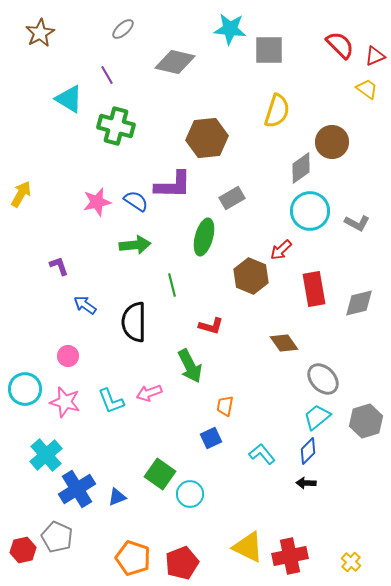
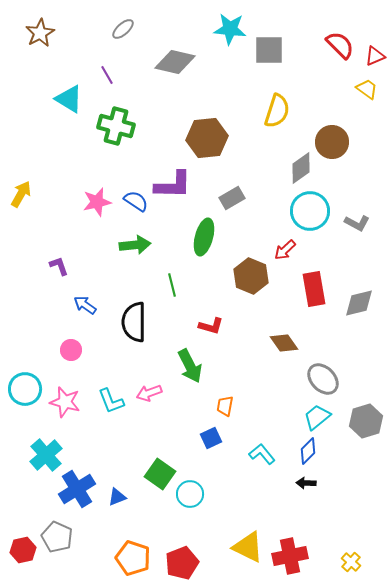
red arrow at (281, 250): moved 4 px right
pink circle at (68, 356): moved 3 px right, 6 px up
